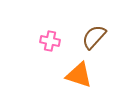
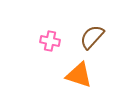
brown semicircle: moved 2 px left
